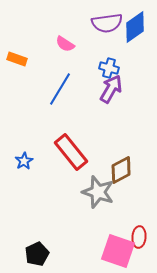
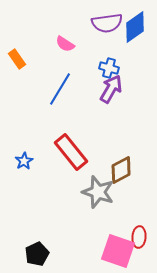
orange rectangle: rotated 36 degrees clockwise
